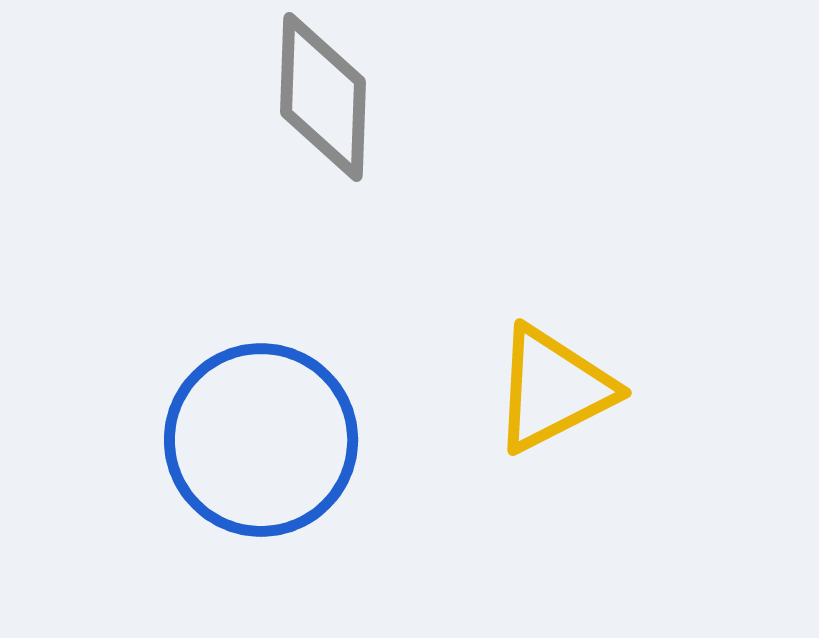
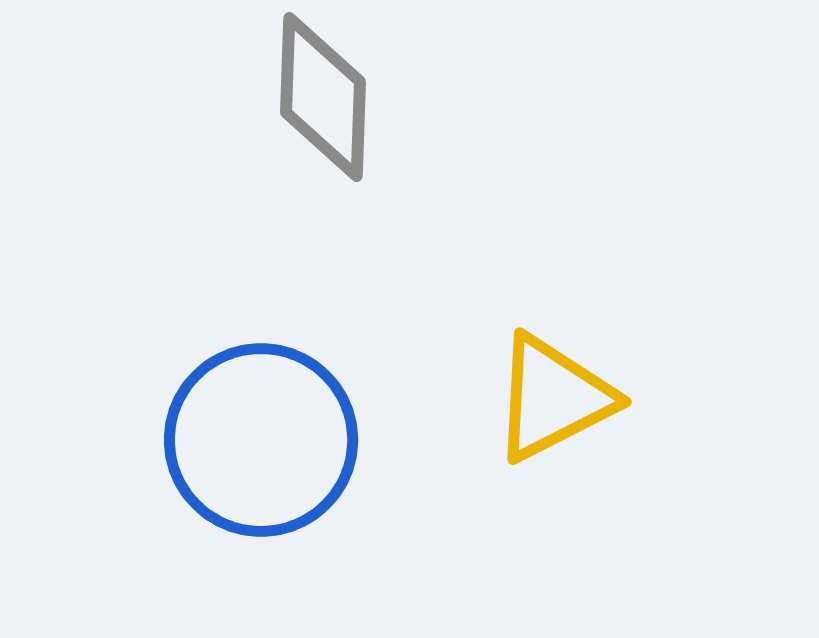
yellow triangle: moved 9 px down
